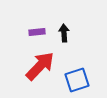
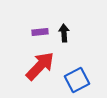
purple rectangle: moved 3 px right
blue square: rotated 10 degrees counterclockwise
